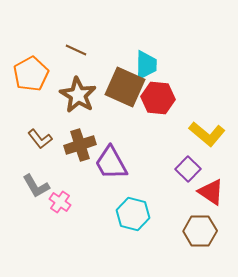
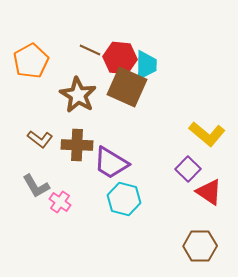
brown line: moved 14 px right
orange pentagon: moved 13 px up
brown square: moved 2 px right
red hexagon: moved 38 px left, 40 px up
brown L-shape: rotated 15 degrees counterclockwise
brown cross: moved 3 px left; rotated 20 degrees clockwise
purple trapezoid: rotated 30 degrees counterclockwise
red triangle: moved 2 px left
cyan hexagon: moved 9 px left, 15 px up
brown hexagon: moved 15 px down
